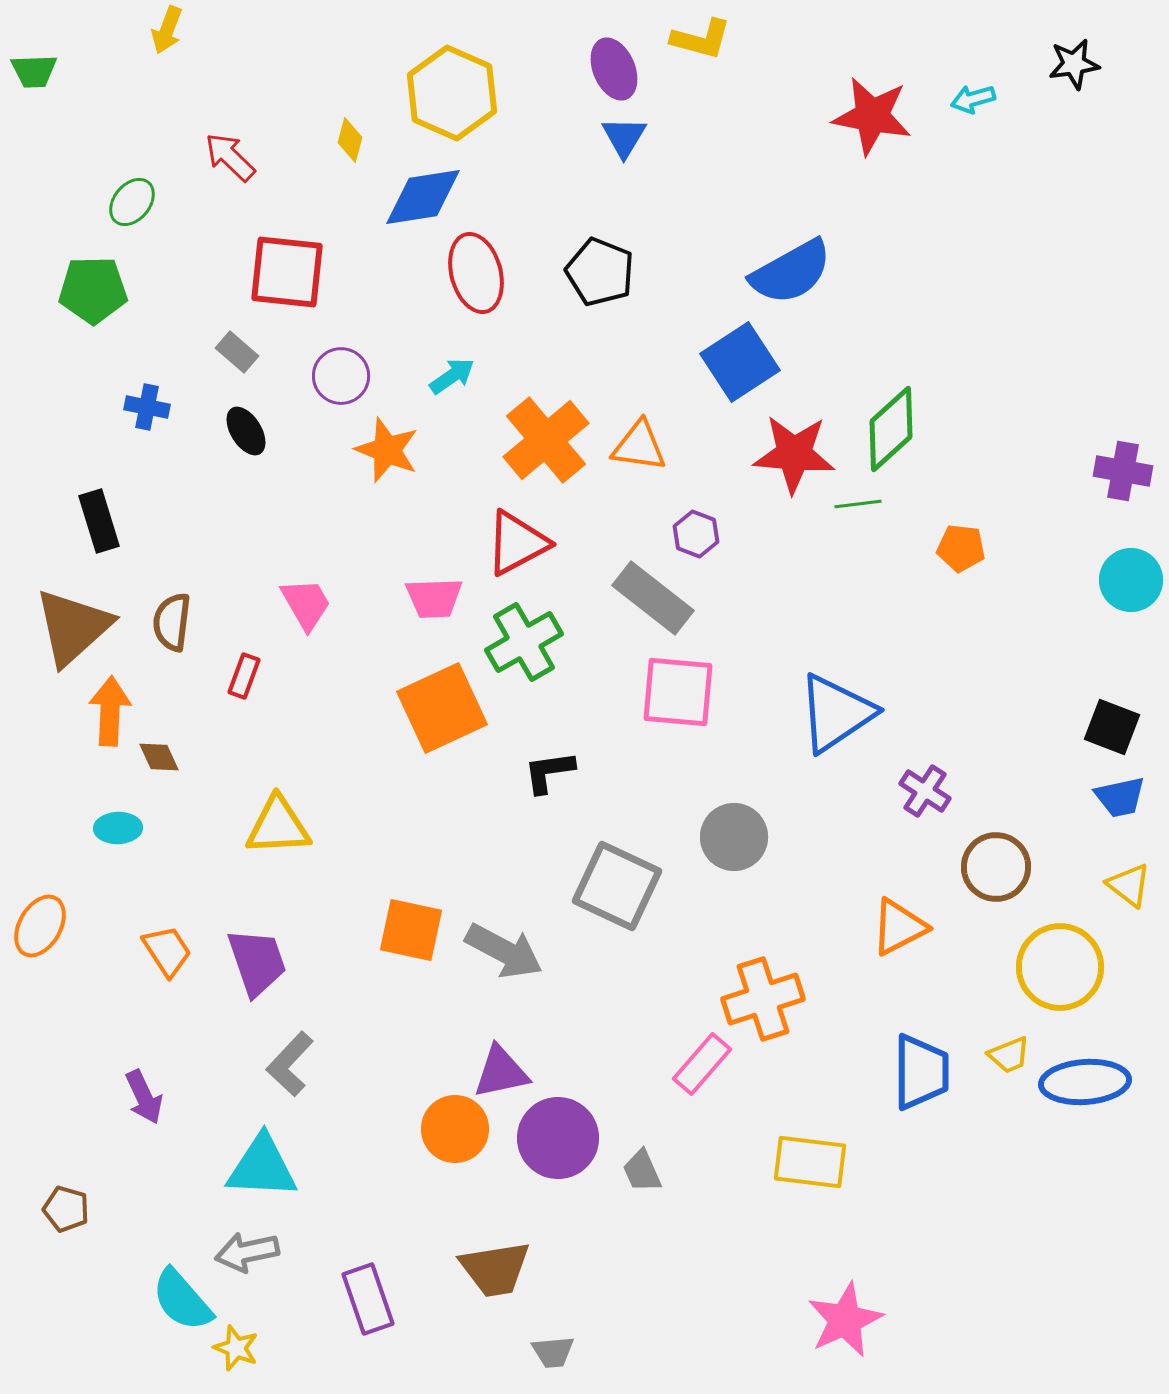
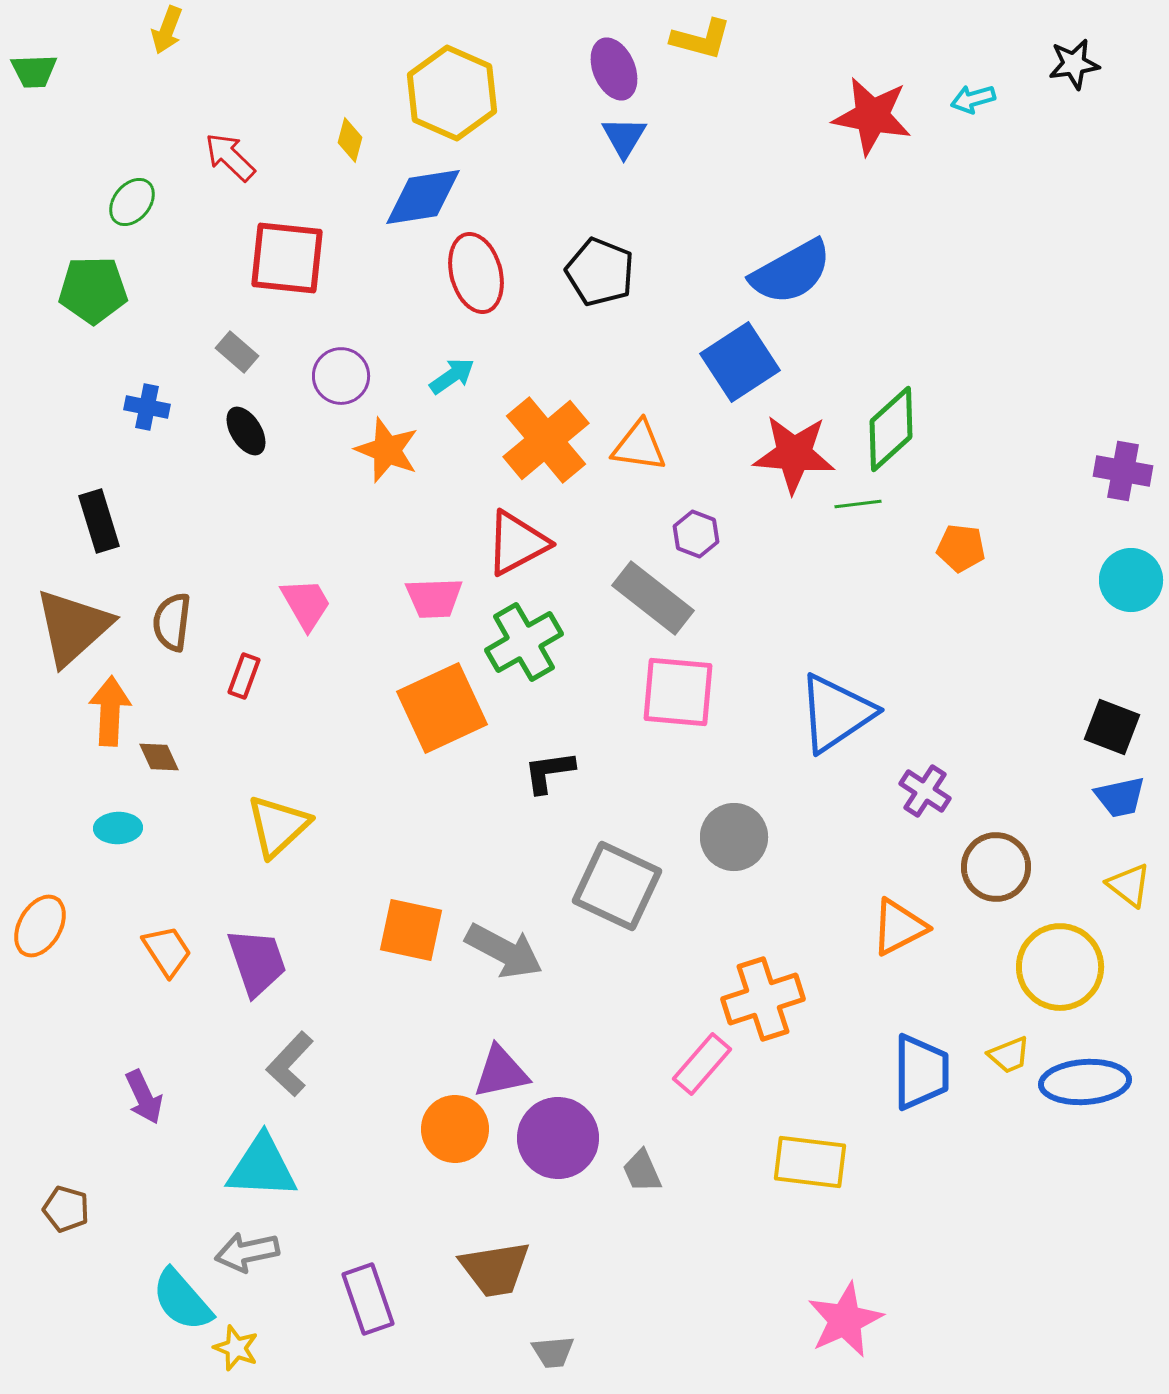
red square at (287, 272): moved 14 px up
yellow triangle at (278, 826): rotated 40 degrees counterclockwise
